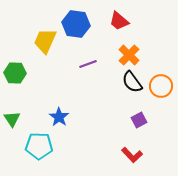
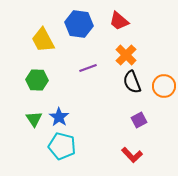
blue hexagon: moved 3 px right
yellow trapezoid: moved 2 px left, 1 px up; rotated 52 degrees counterclockwise
orange cross: moved 3 px left
purple line: moved 4 px down
green hexagon: moved 22 px right, 7 px down
black semicircle: rotated 15 degrees clockwise
orange circle: moved 3 px right
green triangle: moved 22 px right
cyan pentagon: moved 23 px right; rotated 12 degrees clockwise
